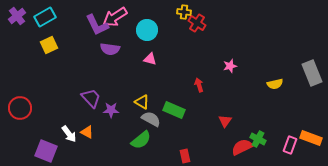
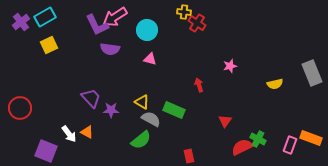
purple cross: moved 4 px right, 6 px down
red rectangle: moved 4 px right
